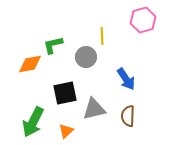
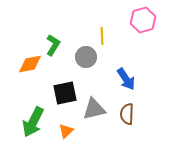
green L-shape: rotated 135 degrees clockwise
brown semicircle: moved 1 px left, 2 px up
